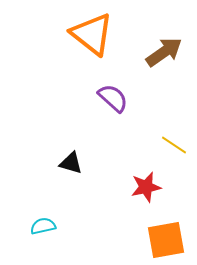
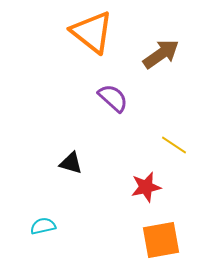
orange triangle: moved 2 px up
brown arrow: moved 3 px left, 2 px down
orange square: moved 5 px left
